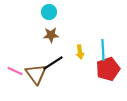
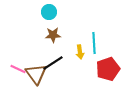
brown star: moved 2 px right
cyan line: moved 9 px left, 7 px up
pink line: moved 3 px right, 2 px up
